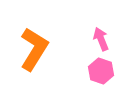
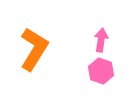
pink arrow: moved 1 px down; rotated 30 degrees clockwise
